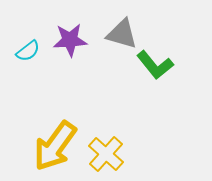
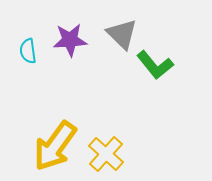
gray triangle: rotated 28 degrees clockwise
cyan semicircle: rotated 120 degrees clockwise
